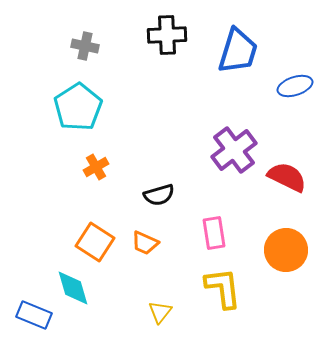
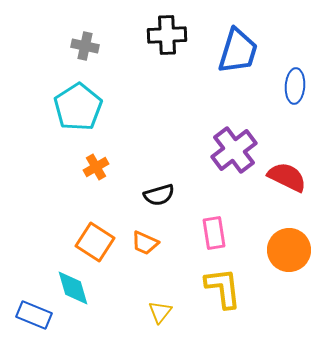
blue ellipse: rotated 68 degrees counterclockwise
orange circle: moved 3 px right
